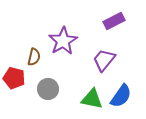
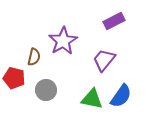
gray circle: moved 2 px left, 1 px down
